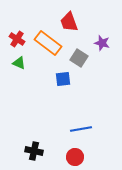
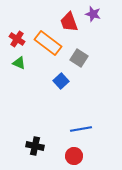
purple star: moved 9 px left, 29 px up
blue square: moved 2 px left, 2 px down; rotated 35 degrees counterclockwise
black cross: moved 1 px right, 5 px up
red circle: moved 1 px left, 1 px up
